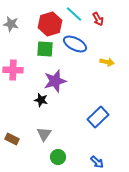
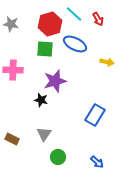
blue rectangle: moved 3 px left, 2 px up; rotated 15 degrees counterclockwise
